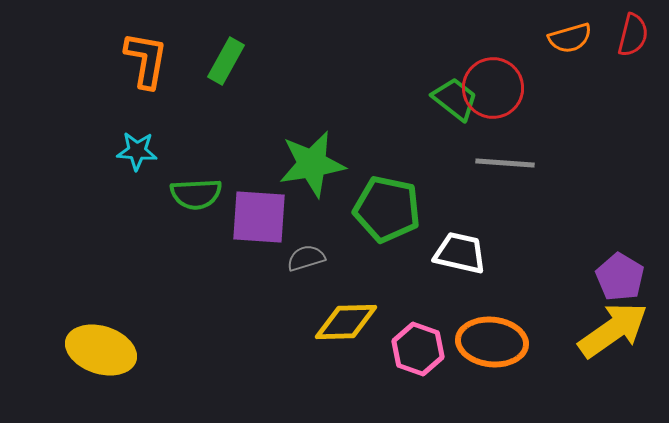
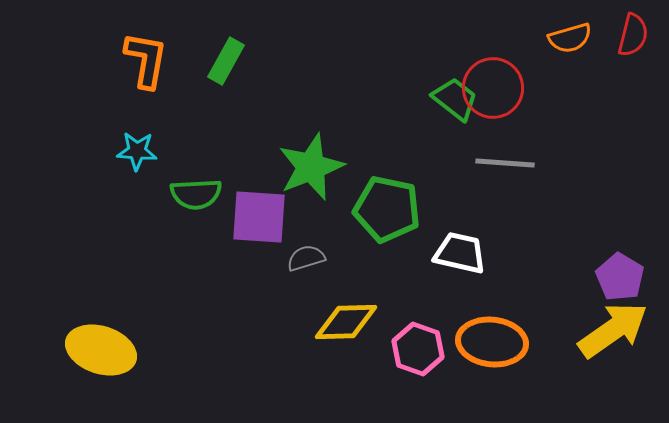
green star: moved 1 px left, 3 px down; rotated 12 degrees counterclockwise
